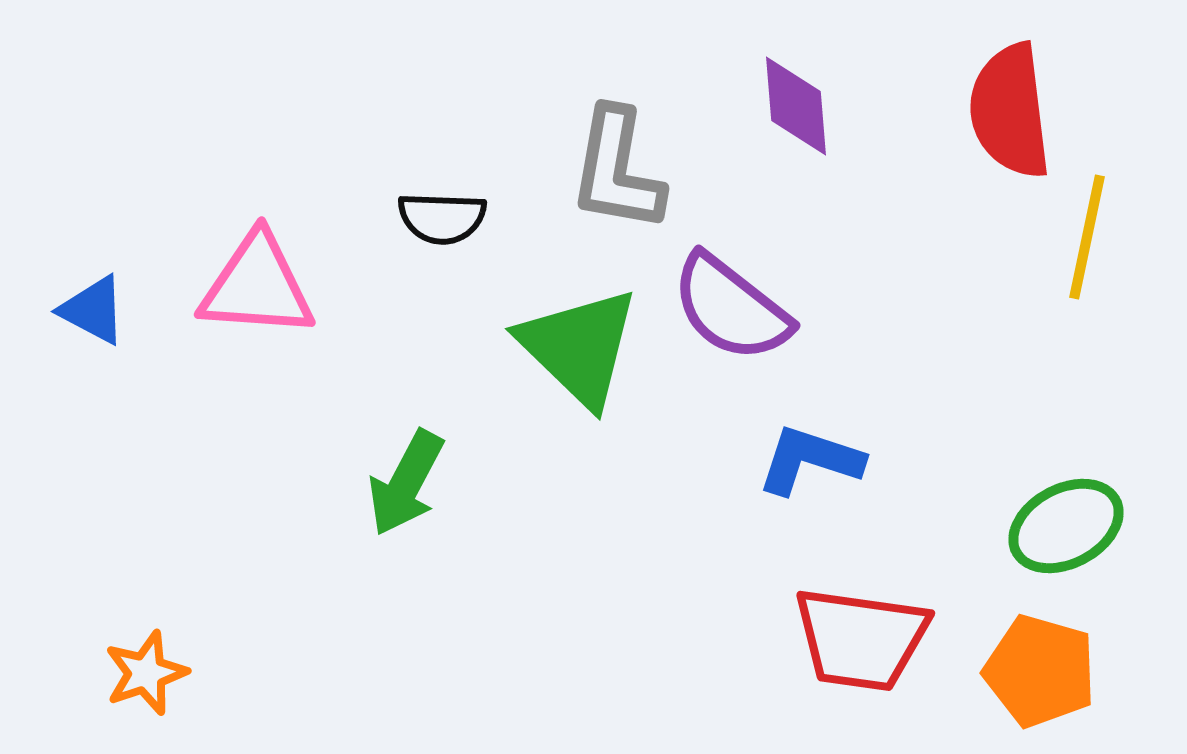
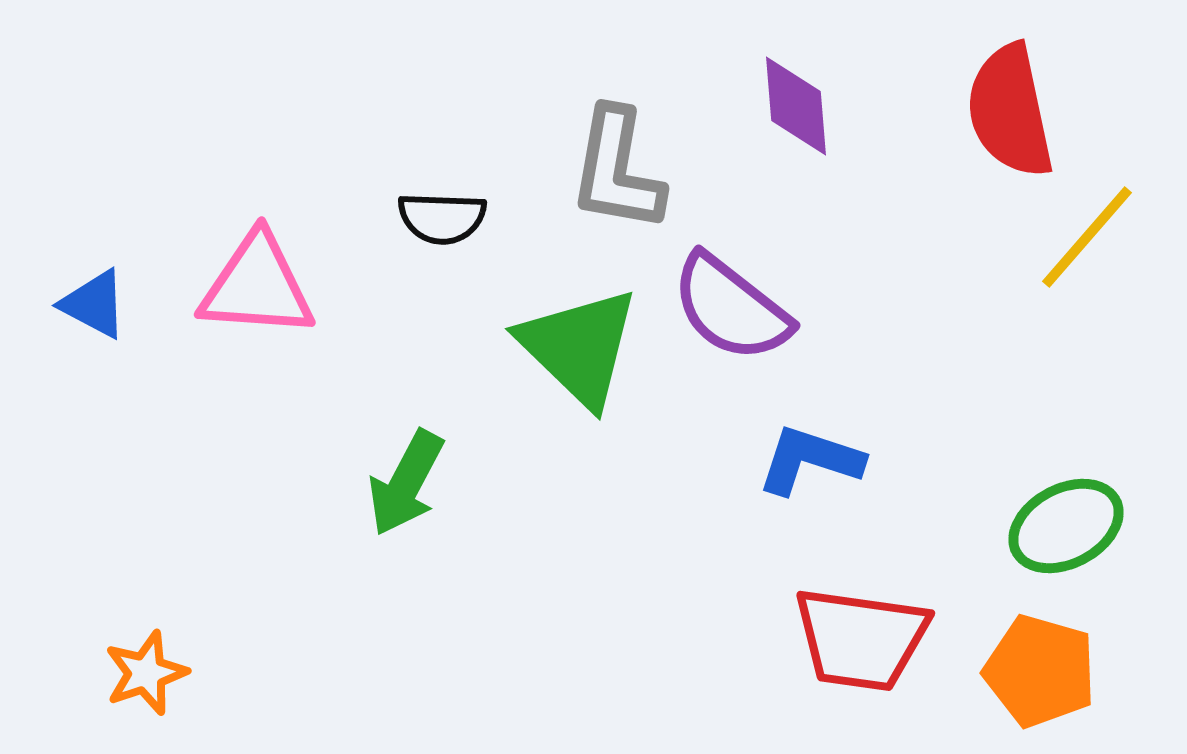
red semicircle: rotated 5 degrees counterclockwise
yellow line: rotated 29 degrees clockwise
blue triangle: moved 1 px right, 6 px up
